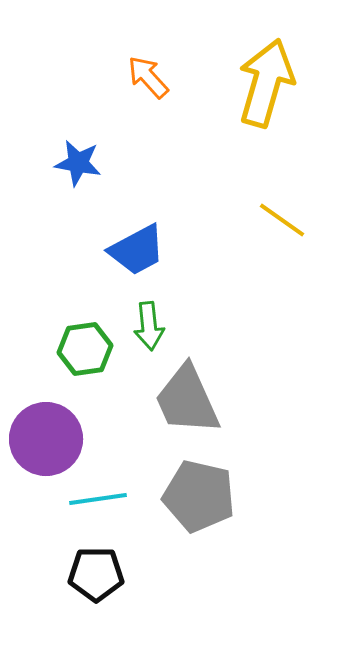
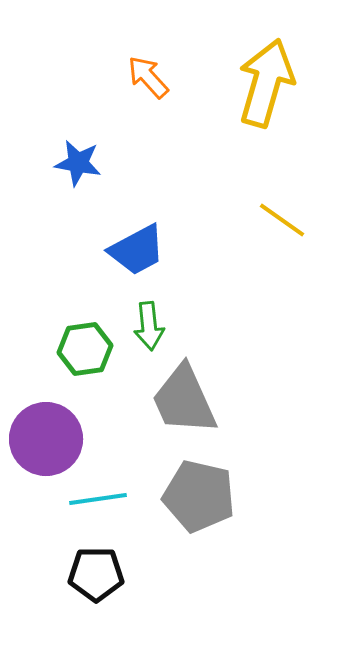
gray trapezoid: moved 3 px left
